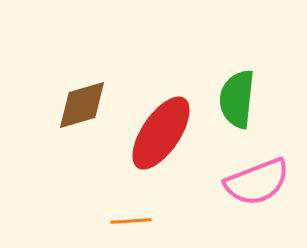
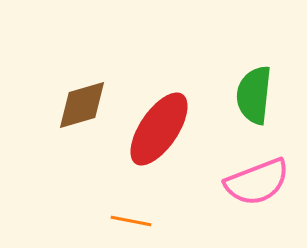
green semicircle: moved 17 px right, 4 px up
red ellipse: moved 2 px left, 4 px up
orange line: rotated 15 degrees clockwise
